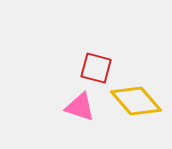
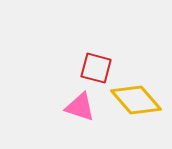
yellow diamond: moved 1 px up
